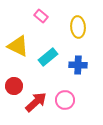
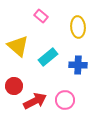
yellow triangle: rotated 15 degrees clockwise
red arrow: moved 1 px left, 1 px up; rotated 15 degrees clockwise
